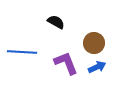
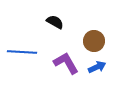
black semicircle: moved 1 px left
brown circle: moved 2 px up
purple L-shape: rotated 8 degrees counterclockwise
